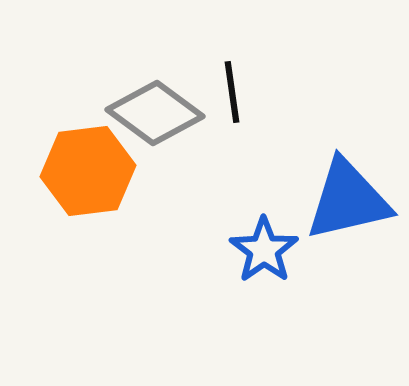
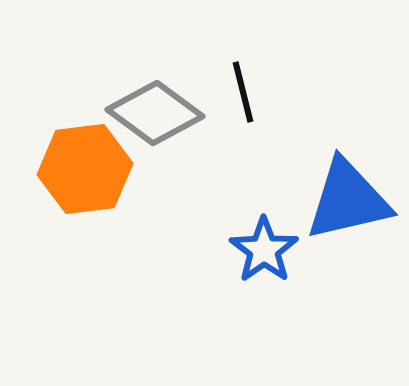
black line: moved 11 px right; rotated 6 degrees counterclockwise
orange hexagon: moved 3 px left, 2 px up
